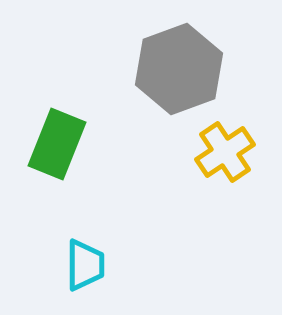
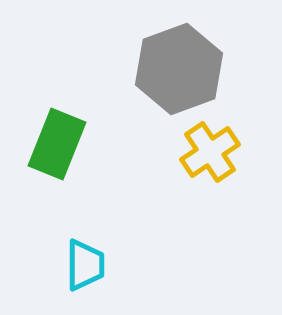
yellow cross: moved 15 px left
